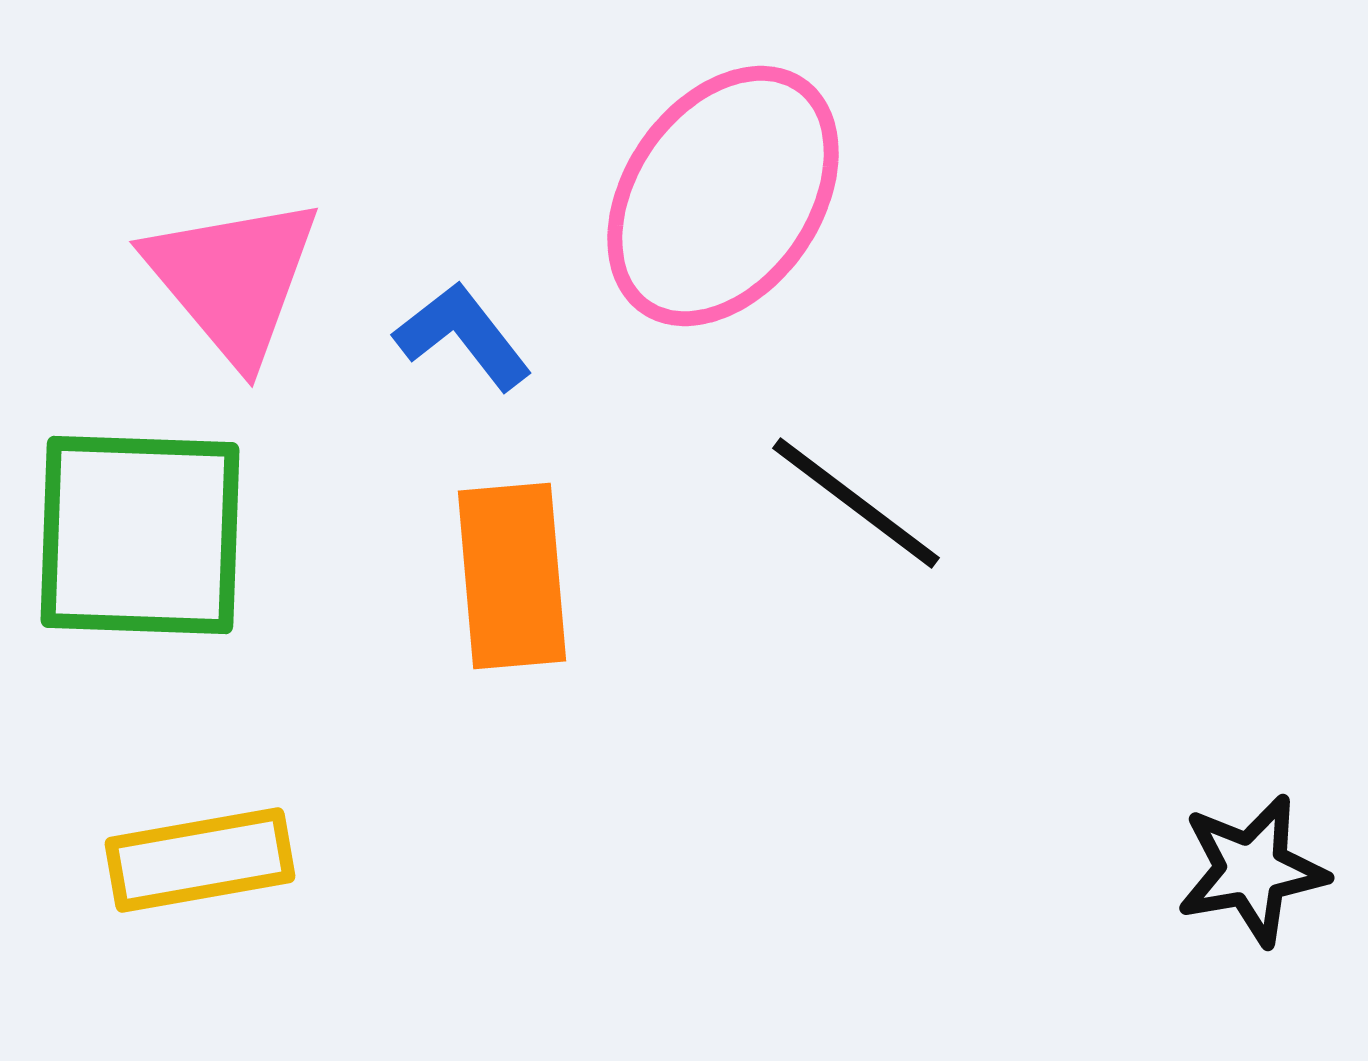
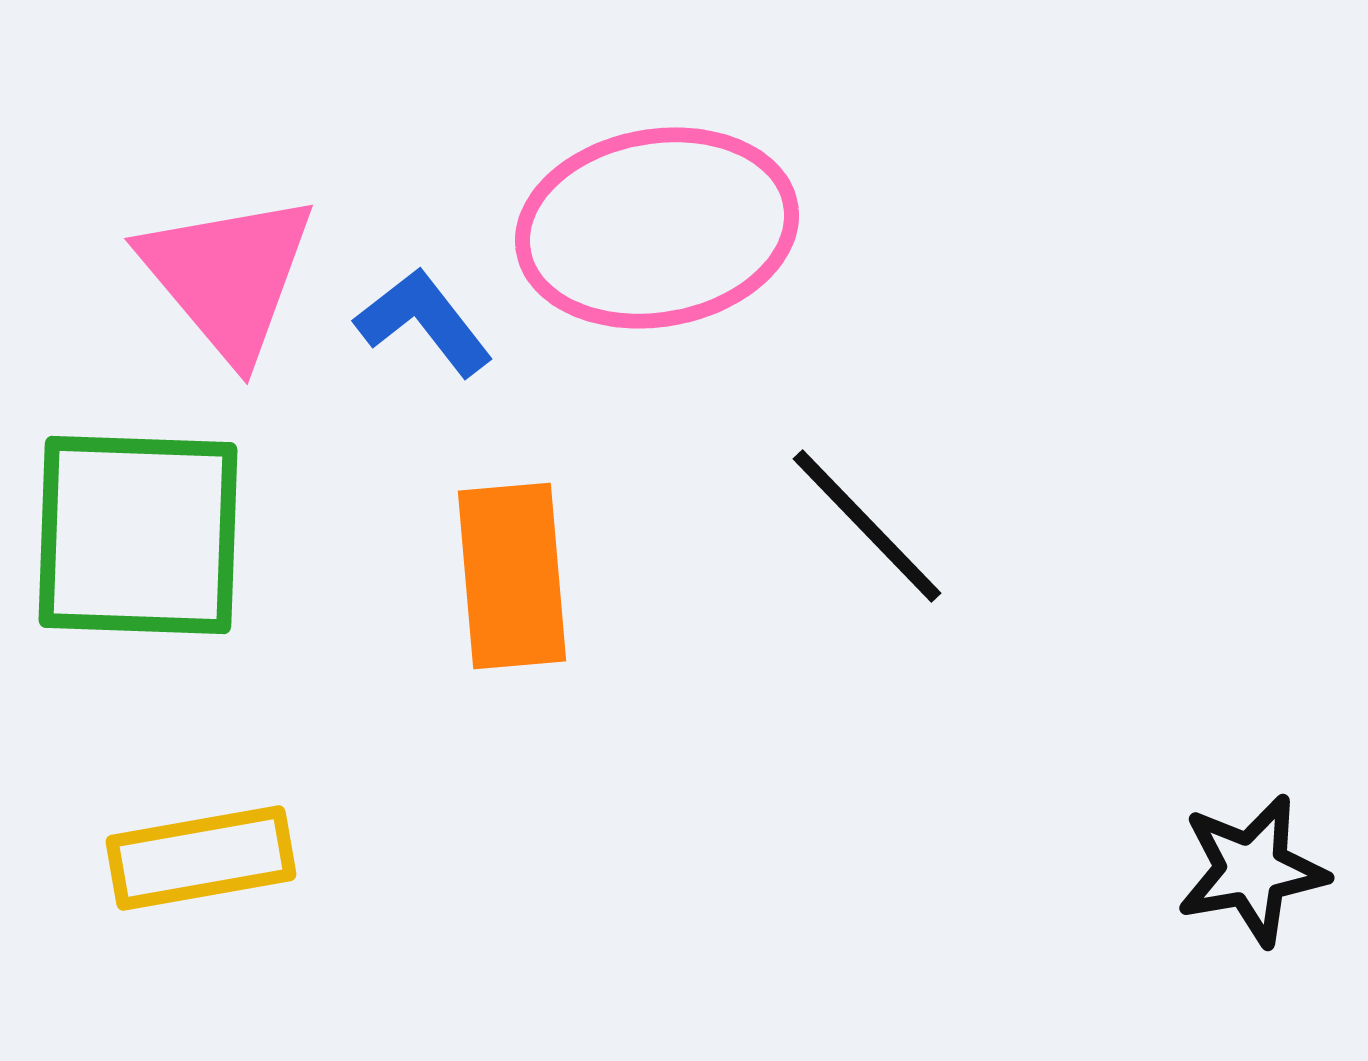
pink ellipse: moved 66 px left, 32 px down; rotated 45 degrees clockwise
pink triangle: moved 5 px left, 3 px up
blue L-shape: moved 39 px left, 14 px up
black line: moved 11 px right, 23 px down; rotated 9 degrees clockwise
green square: moved 2 px left
yellow rectangle: moved 1 px right, 2 px up
